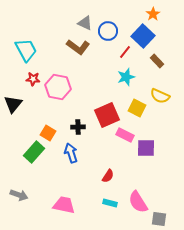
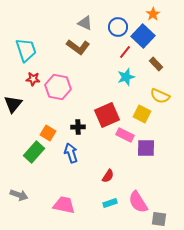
blue circle: moved 10 px right, 4 px up
cyan trapezoid: rotated 10 degrees clockwise
brown rectangle: moved 1 px left, 3 px down
yellow square: moved 5 px right, 6 px down
cyan rectangle: rotated 32 degrees counterclockwise
